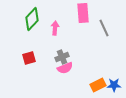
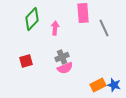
red square: moved 3 px left, 3 px down
blue star: rotated 16 degrees clockwise
